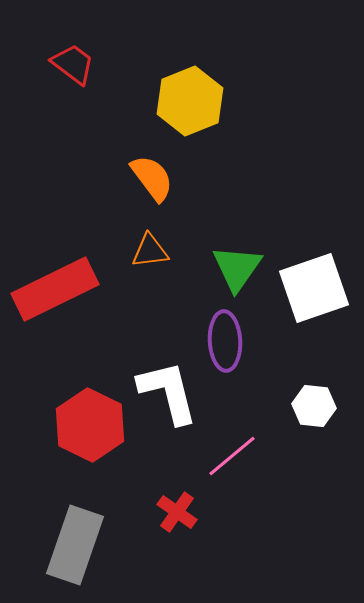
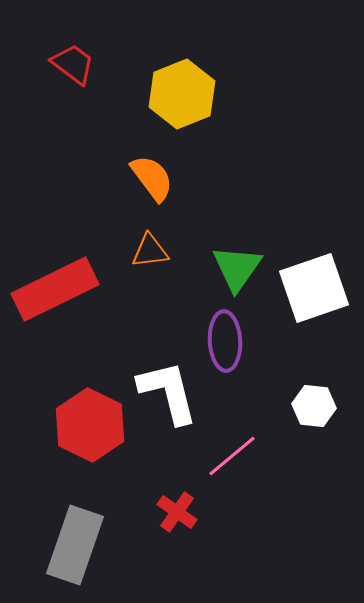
yellow hexagon: moved 8 px left, 7 px up
